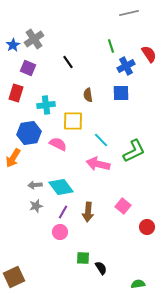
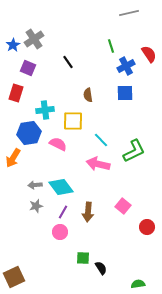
blue square: moved 4 px right
cyan cross: moved 1 px left, 5 px down
